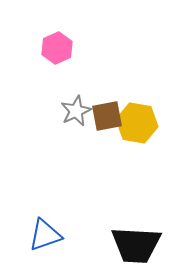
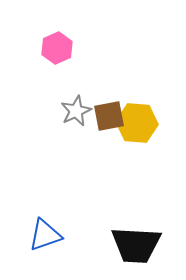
brown square: moved 2 px right
yellow hexagon: rotated 6 degrees counterclockwise
